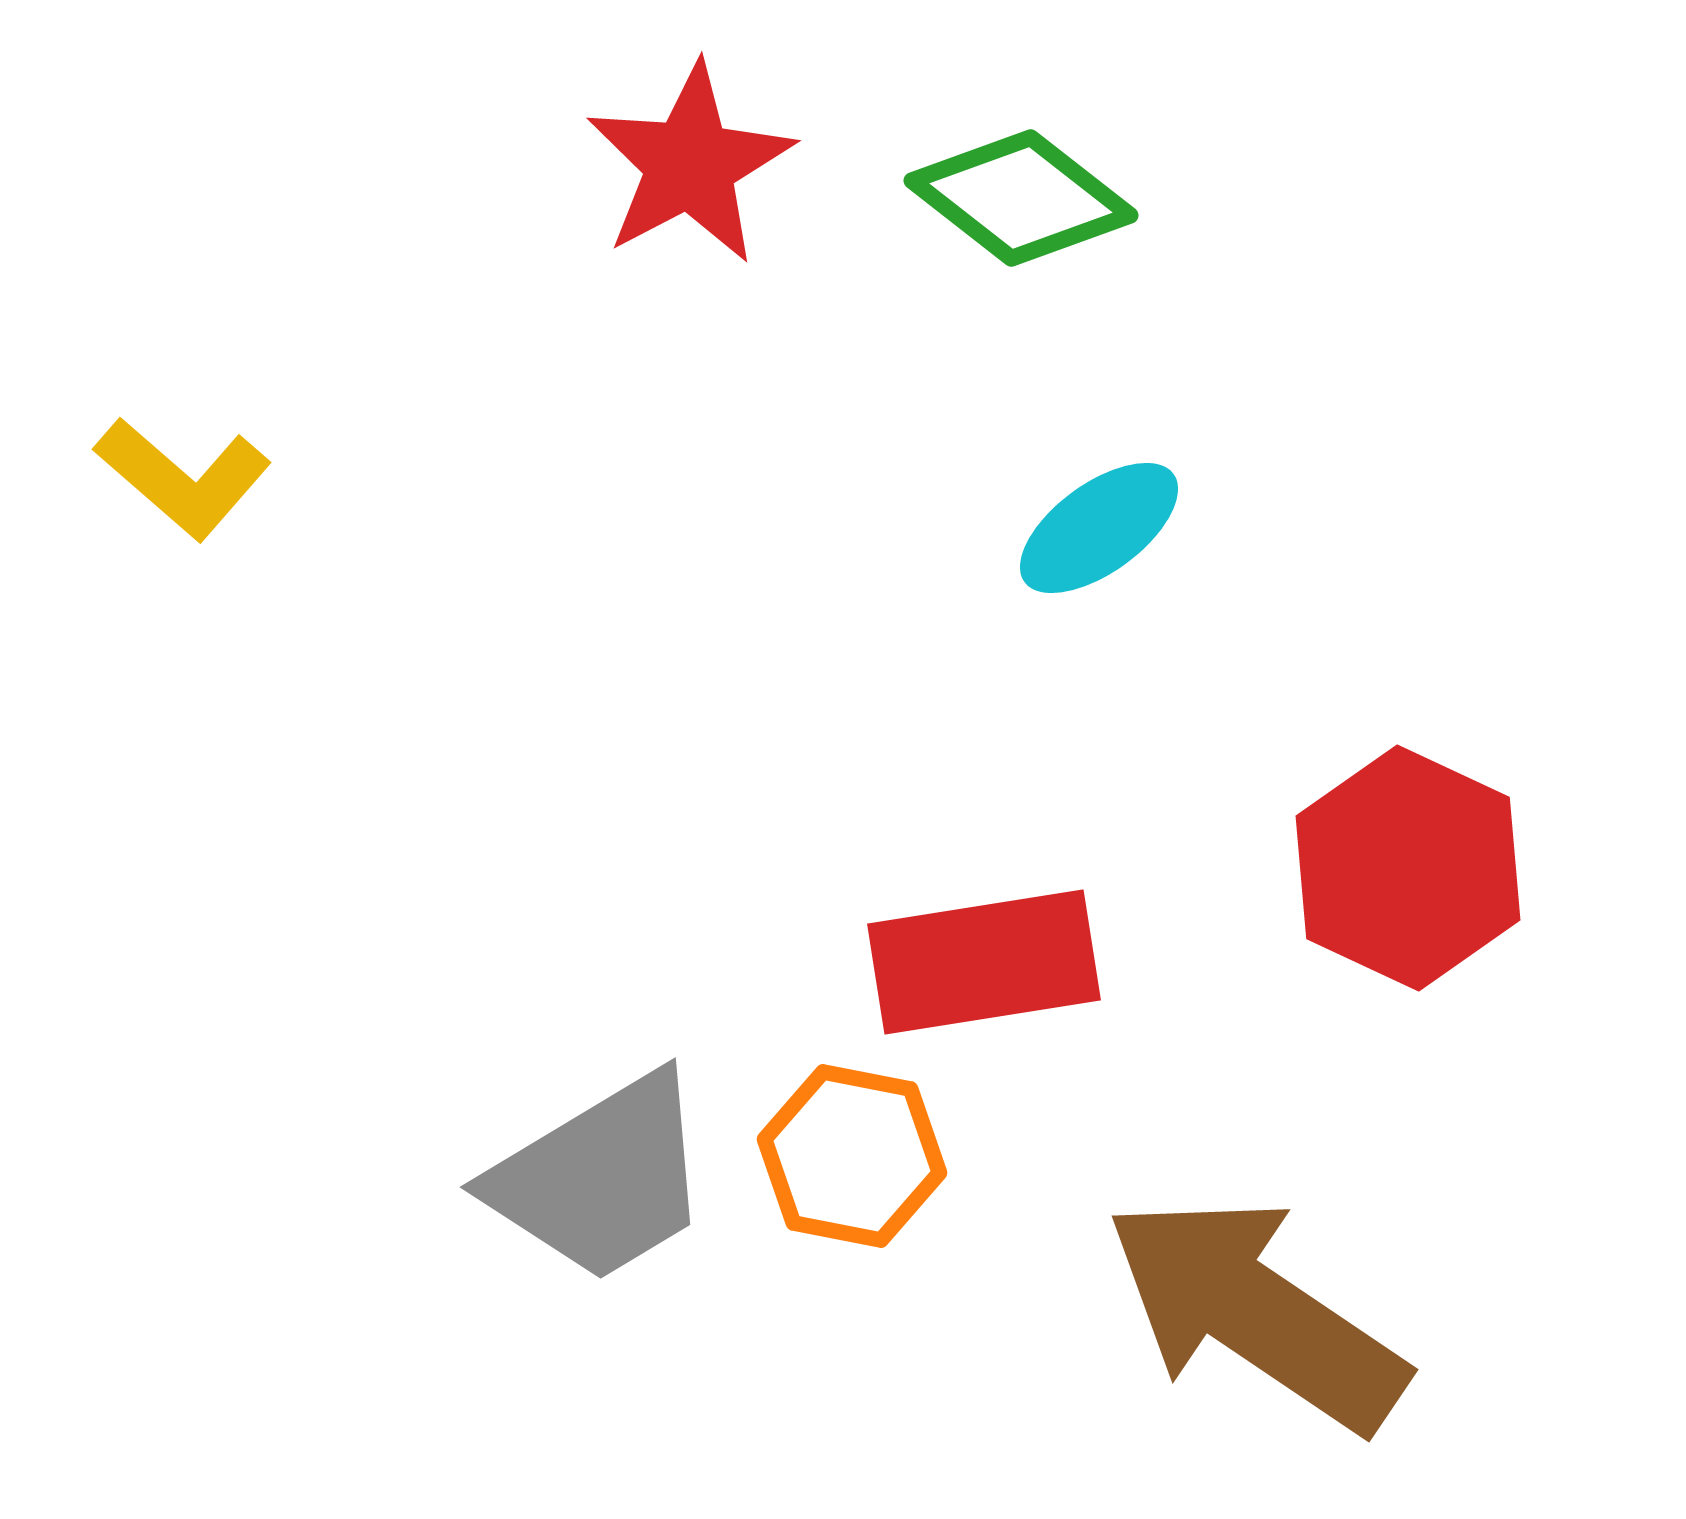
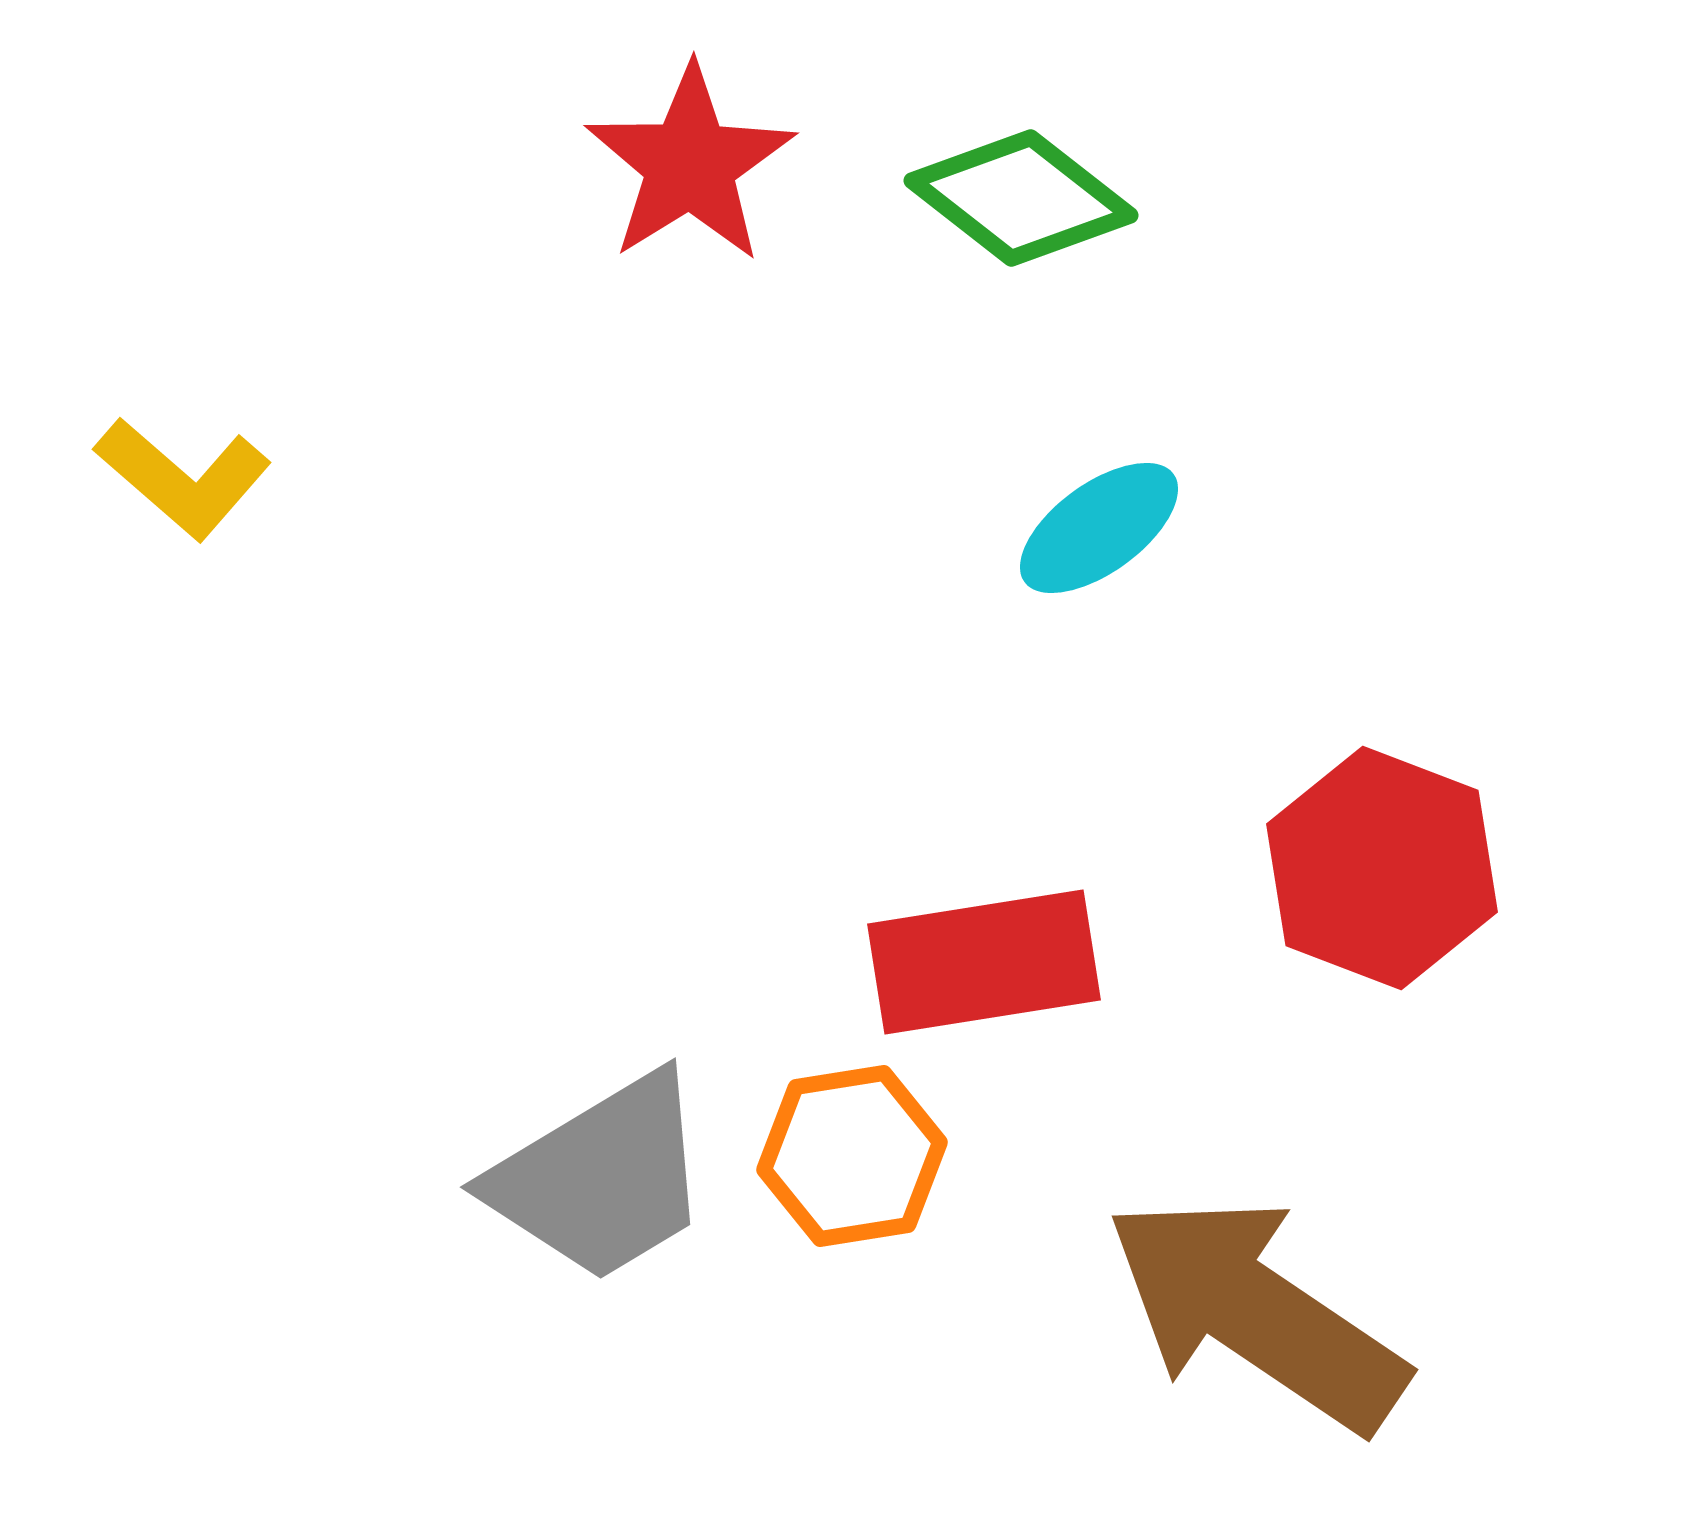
red star: rotated 4 degrees counterclockwise
red hexagon: moved 26 px left; rotated 4 degrees counterclockwise
orange hexagon: rotated 20 degrees counterclockwise
